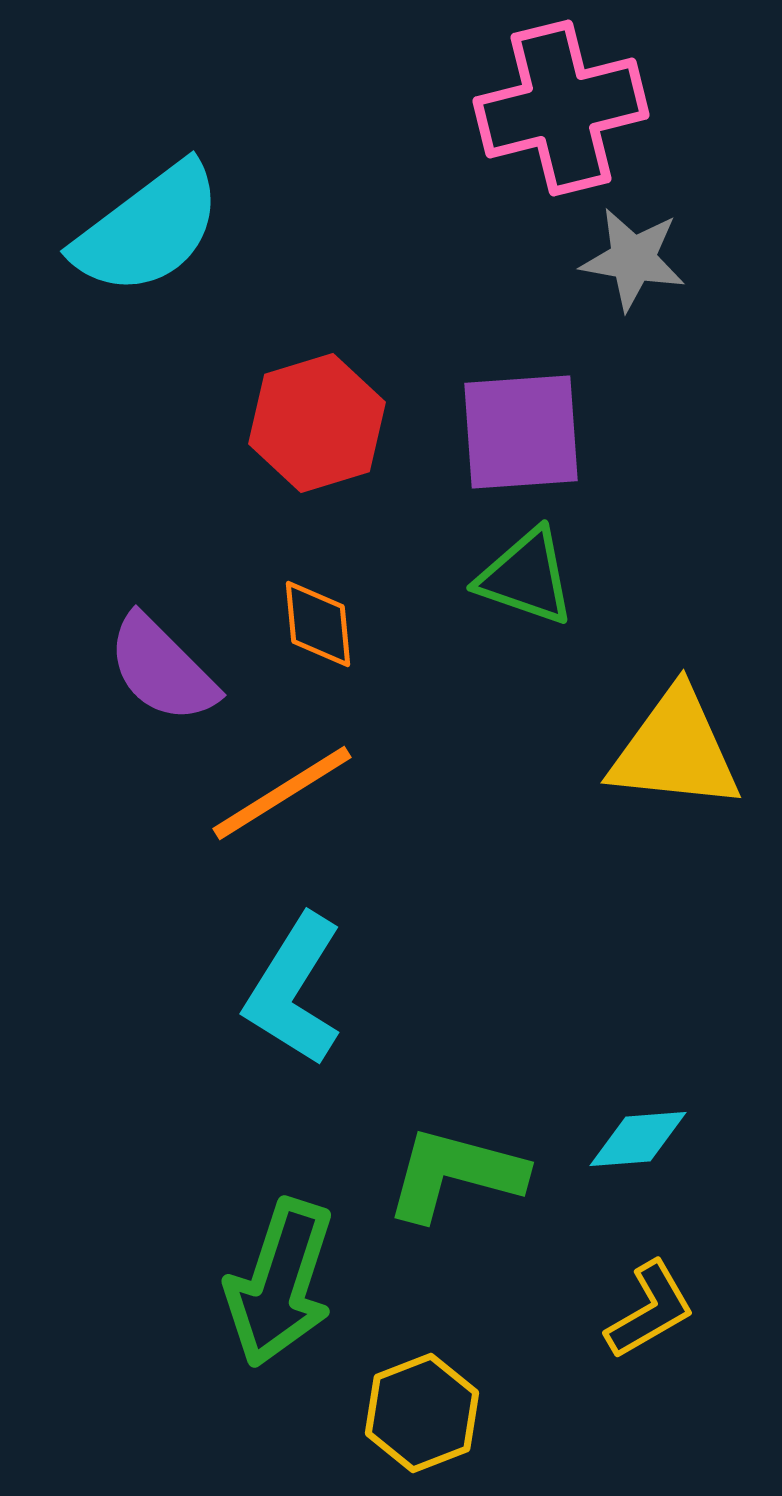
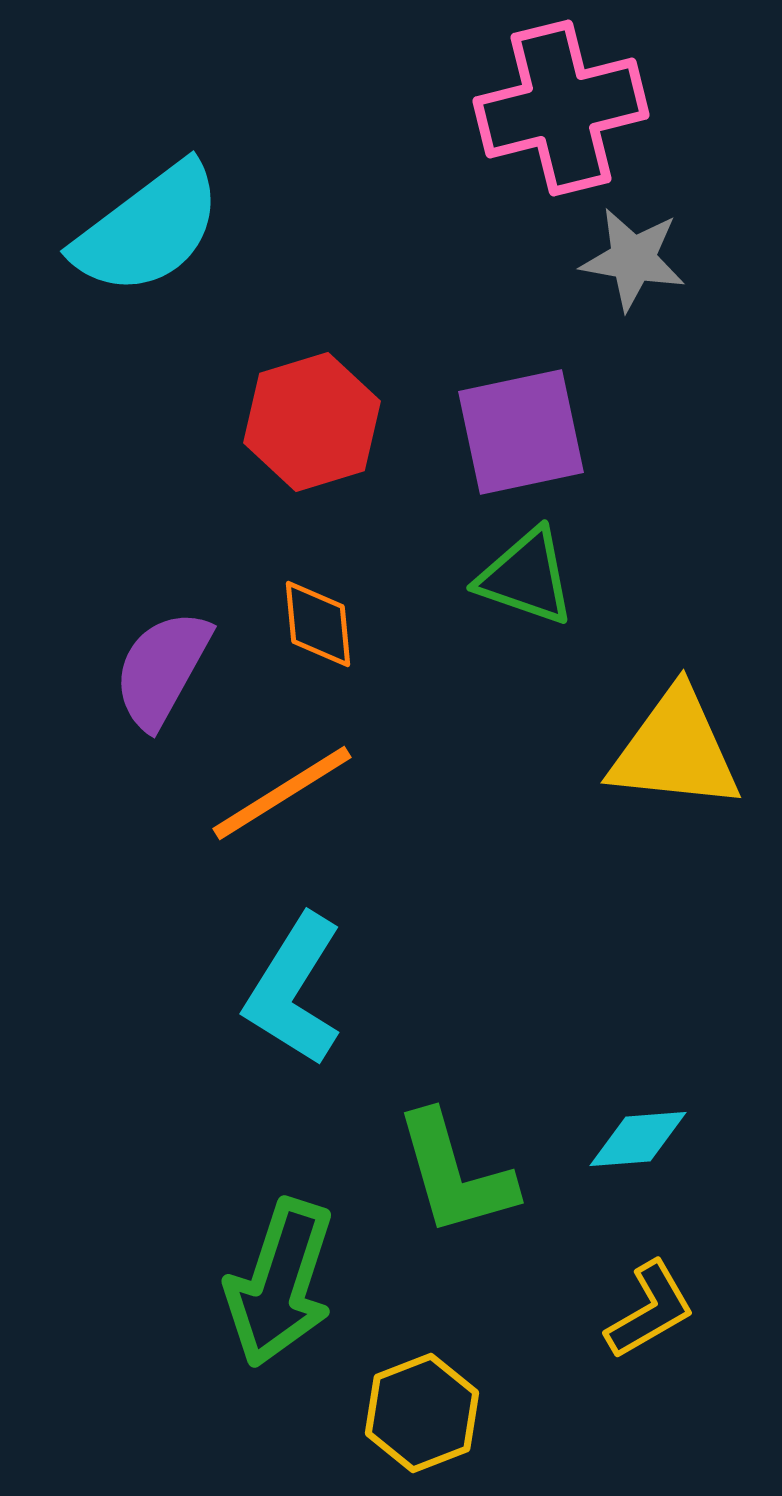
red hexagon: moved 5 px left, 1 px up
purple square: rotated 8 degrees counterclockwise
purple semicircle: rotated 74 degrees clockwise
green L-shape: rotated 121 degrees counterclockwise
